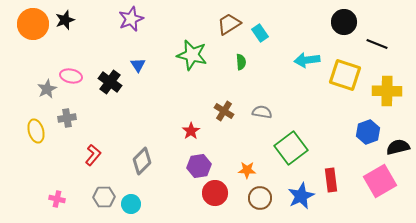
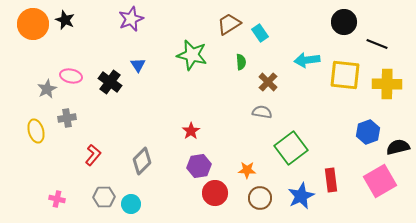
black star: rotated 30 degrees counterclockwise
yellow square: rotated 12 degrees counterclockwise
yellow cross: moved 7 px up
brown cross: moved 44 px right, 29 px up; rotated 12 degrees clockwise
